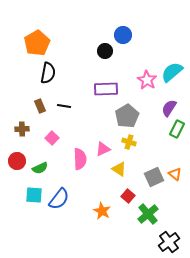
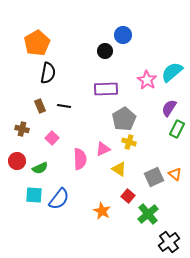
gray pentagon: moved 3 px left, 3 px down
brown cross: rotated 16 degrees clockwise
